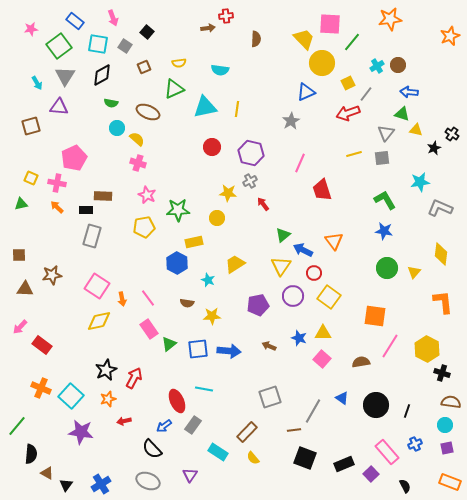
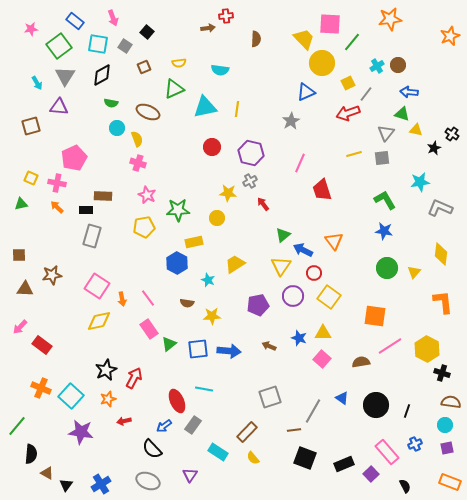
yellow semicircle at (137, 139): rotated 28 degrees clockwise
pink line at (390, 346): rotated 25 degrees clockwise
